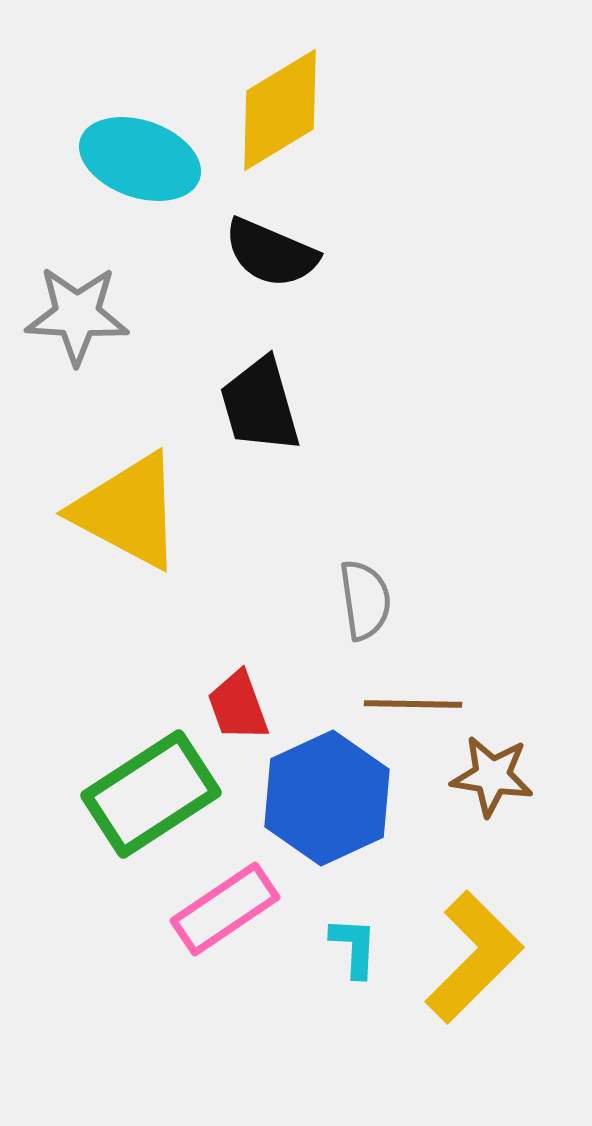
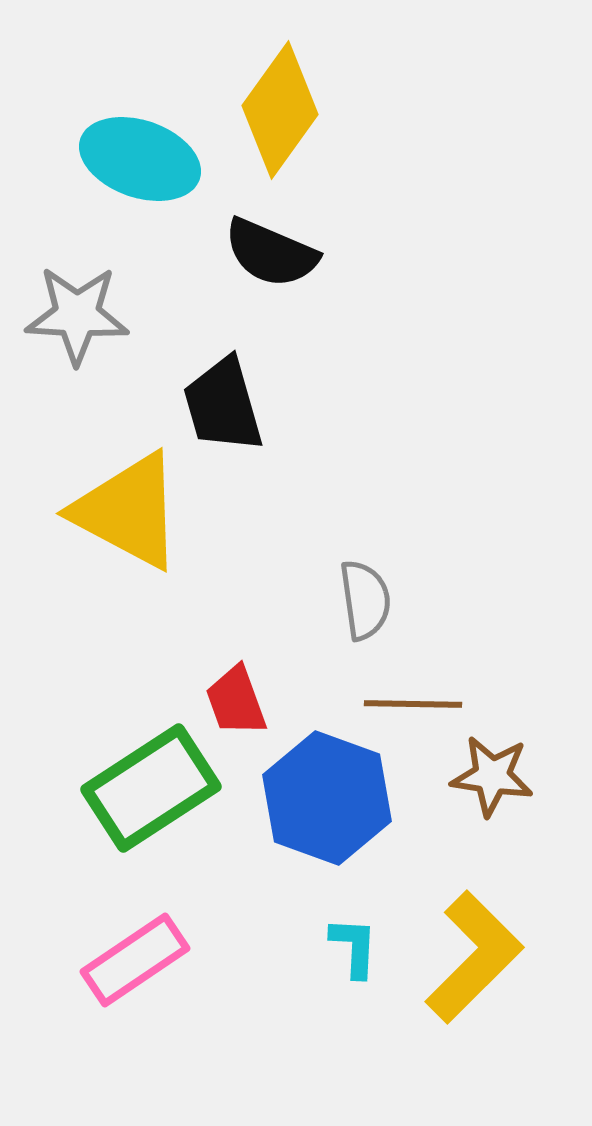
yellow diamond: rotated 23 degrees counterclockwise
black trapezoid: moved 37 px left
red trapezoid: moved 2 px left, 5 px up
green rectangle: moved 6 px up
blue hexagon: rotated 15 degrees counterclockwise
pink rectangle: moved 90 px left, 51 px down
